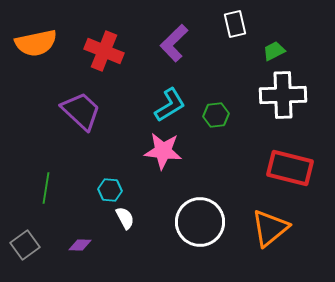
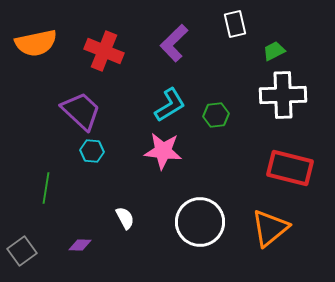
cyan hexagon: moved 18 px left, 39 px up
gray square: moved 3 px left, 6 px down
